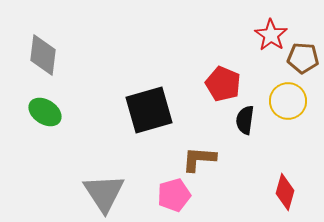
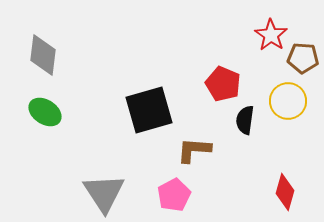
brown L-shape: moved 5 px left, 9 px up
pink pentagon: rotated 12 degrees counterclockwise
